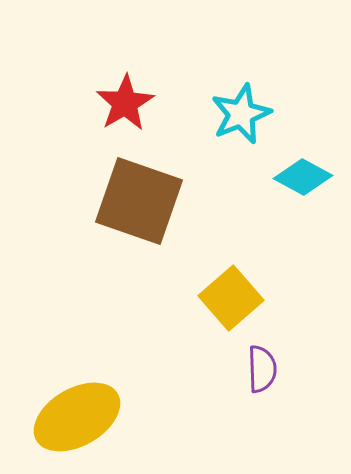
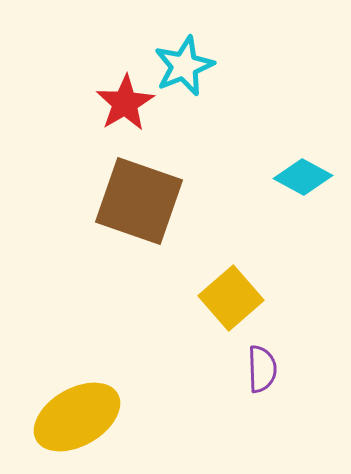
cyan star: moved 57 px left, 48 px up
